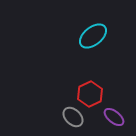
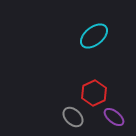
cyan ellipse: moved 1 px right
red hexagon: moved 4 px right, 1 px up
